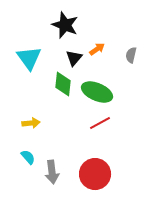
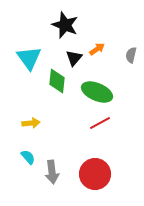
green diamond: moved 6 px left, 3 px up
